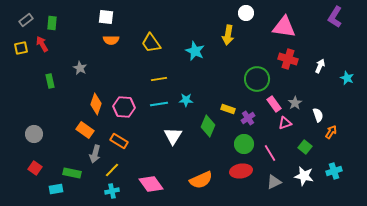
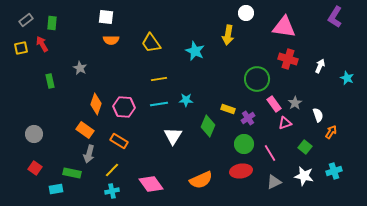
gray arrow at (95, 154): moved 6 px left
